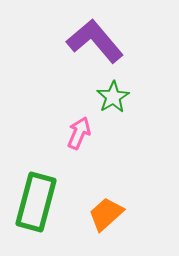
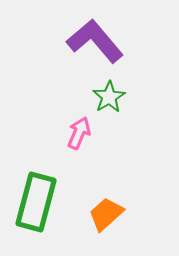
green star: moved 4 px left
